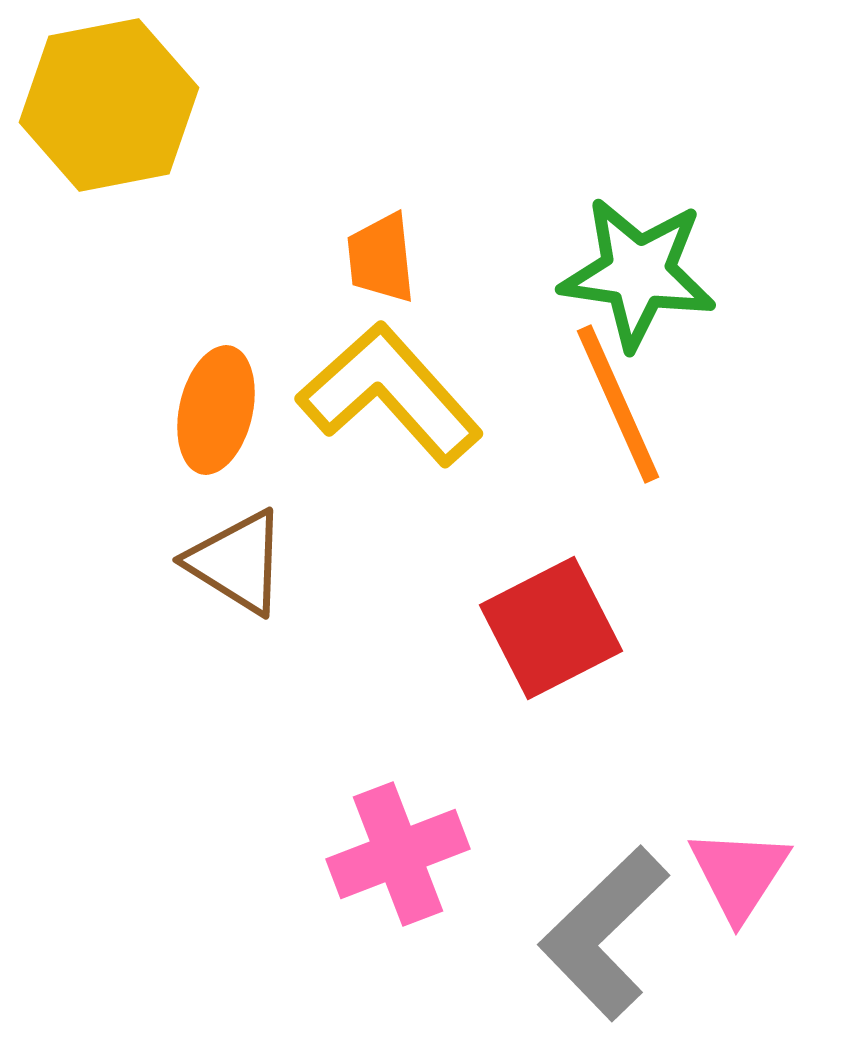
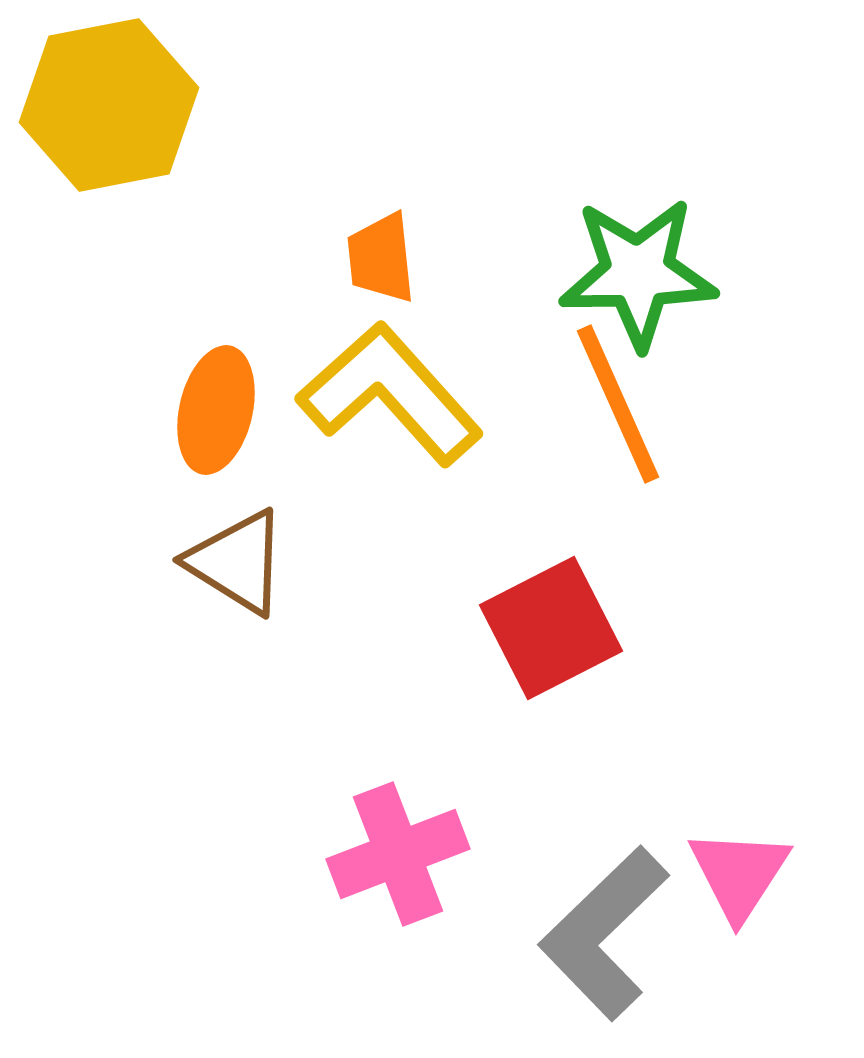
green star: rotated 9 degrees counterclockwise
